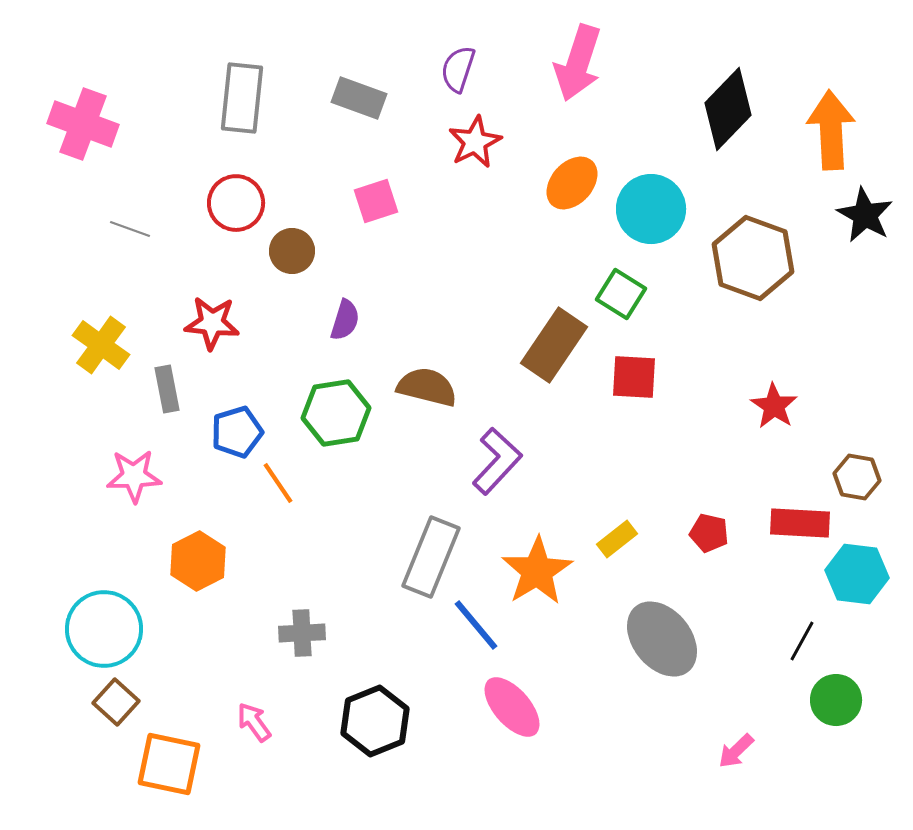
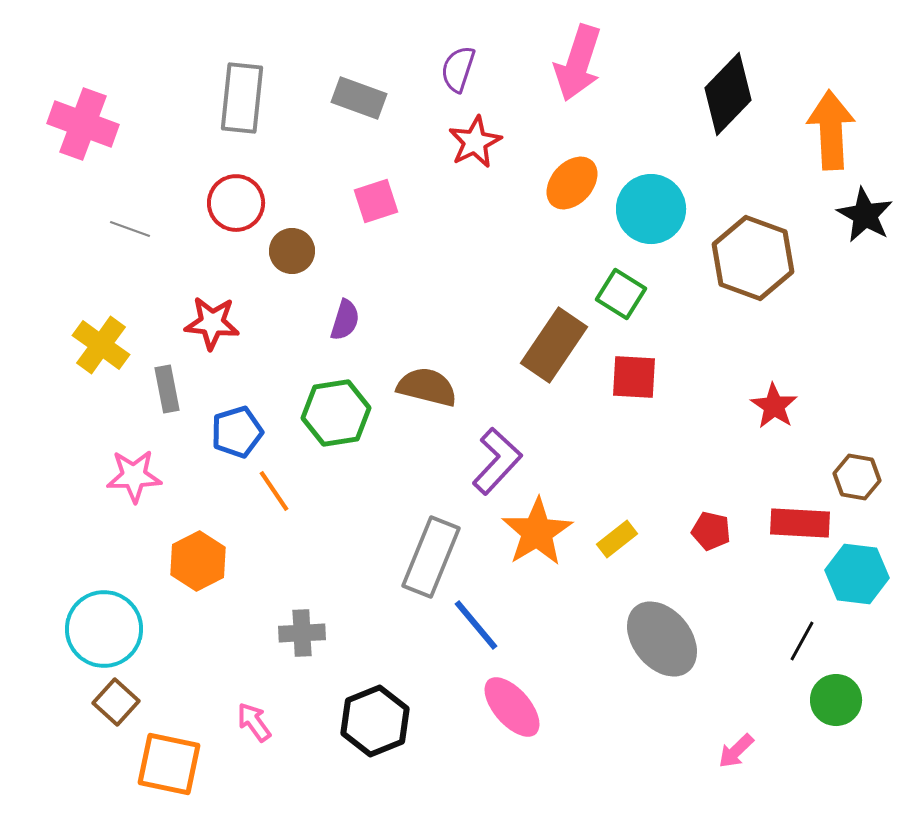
black diamond at (728, 109): moved 15 px up
orange line at (278, 483): moved 4 px left, 8 px down
red pentagon at (709, 533): moved 2 px right, 2 px up
orange star at (537, 571): moved 39 px up
